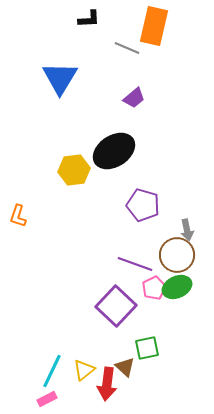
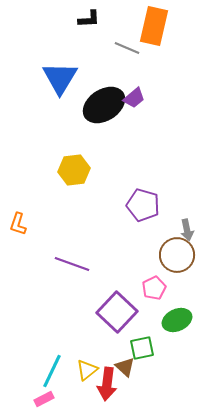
black ellipse: moved 10 px left, 46 px up
orange L-shape: moved 8 px down
purple line: moved 63 px left
green ellipse: moved 33 px down
purple square: moved 1 px right, 6 px down
green square: moved 5 px left
yellow triangle: moved 3 px right
pink rectangle: moved 3 px left
